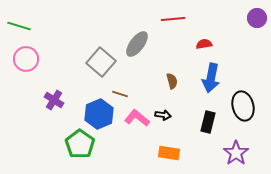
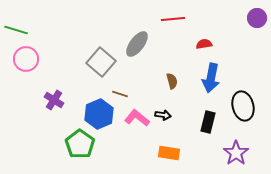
green line: moved 3 px left, 4 px down
